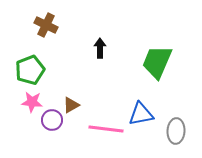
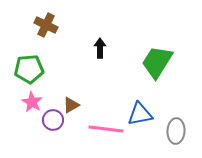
green trapezoid: rotated 9 degrees clockwise
green pentagon: moved 1 px left, 1 px up; rotated 16 degrees clockwise
pink star: rotated 25 degrees clockwise
blue triangle: moved 1 px left
purple circle: moved 1 px right
